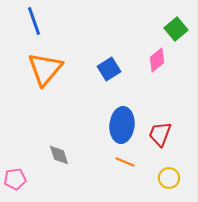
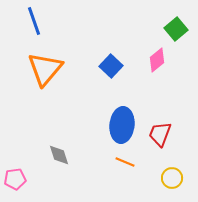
blue square: moved 2 px right, 3 px up; rotated 15 degrees counterclockwise
yellow circle: moved 3 px right
